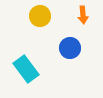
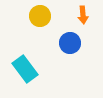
blue circle: moved 5 px up
cyan rectangle: moved 1 px left
